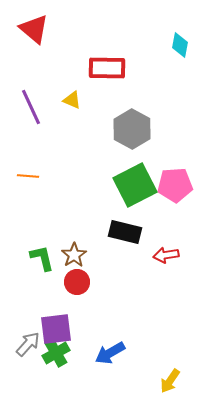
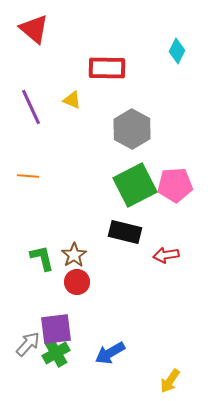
cyan diamond: moved 3 px left, 6 px down; rotated 15 degrees clockwise
